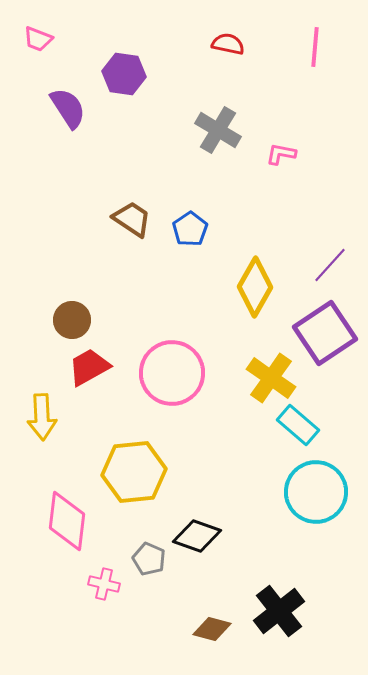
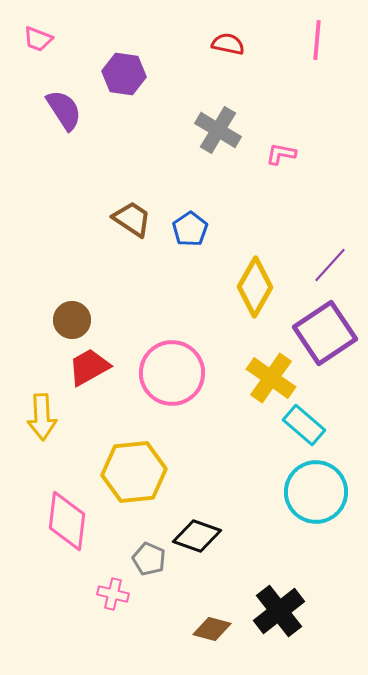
pink line: moved 2 px right, 7 px up
purple semicircle: moved 4 px left, 2 px down
cyan rectangle: moved 6 px right
pink cross: moved 9 px right, 10 px down
